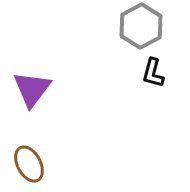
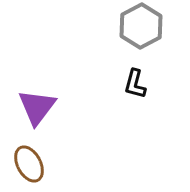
black L-shape: moved 18 px left, 11 px down
purple triangle: moved 5 px right, 18 px down
